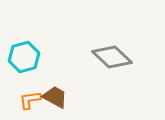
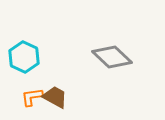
cyan hexagon: rotated 20 degrees counterclockwise
orange L-shape: moved 2 px right, 3 px up
